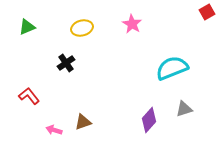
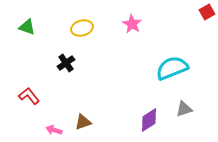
green triangle: rotated 42 degrees clockwise
purple diamond: rotated 15 degrees clockwise
